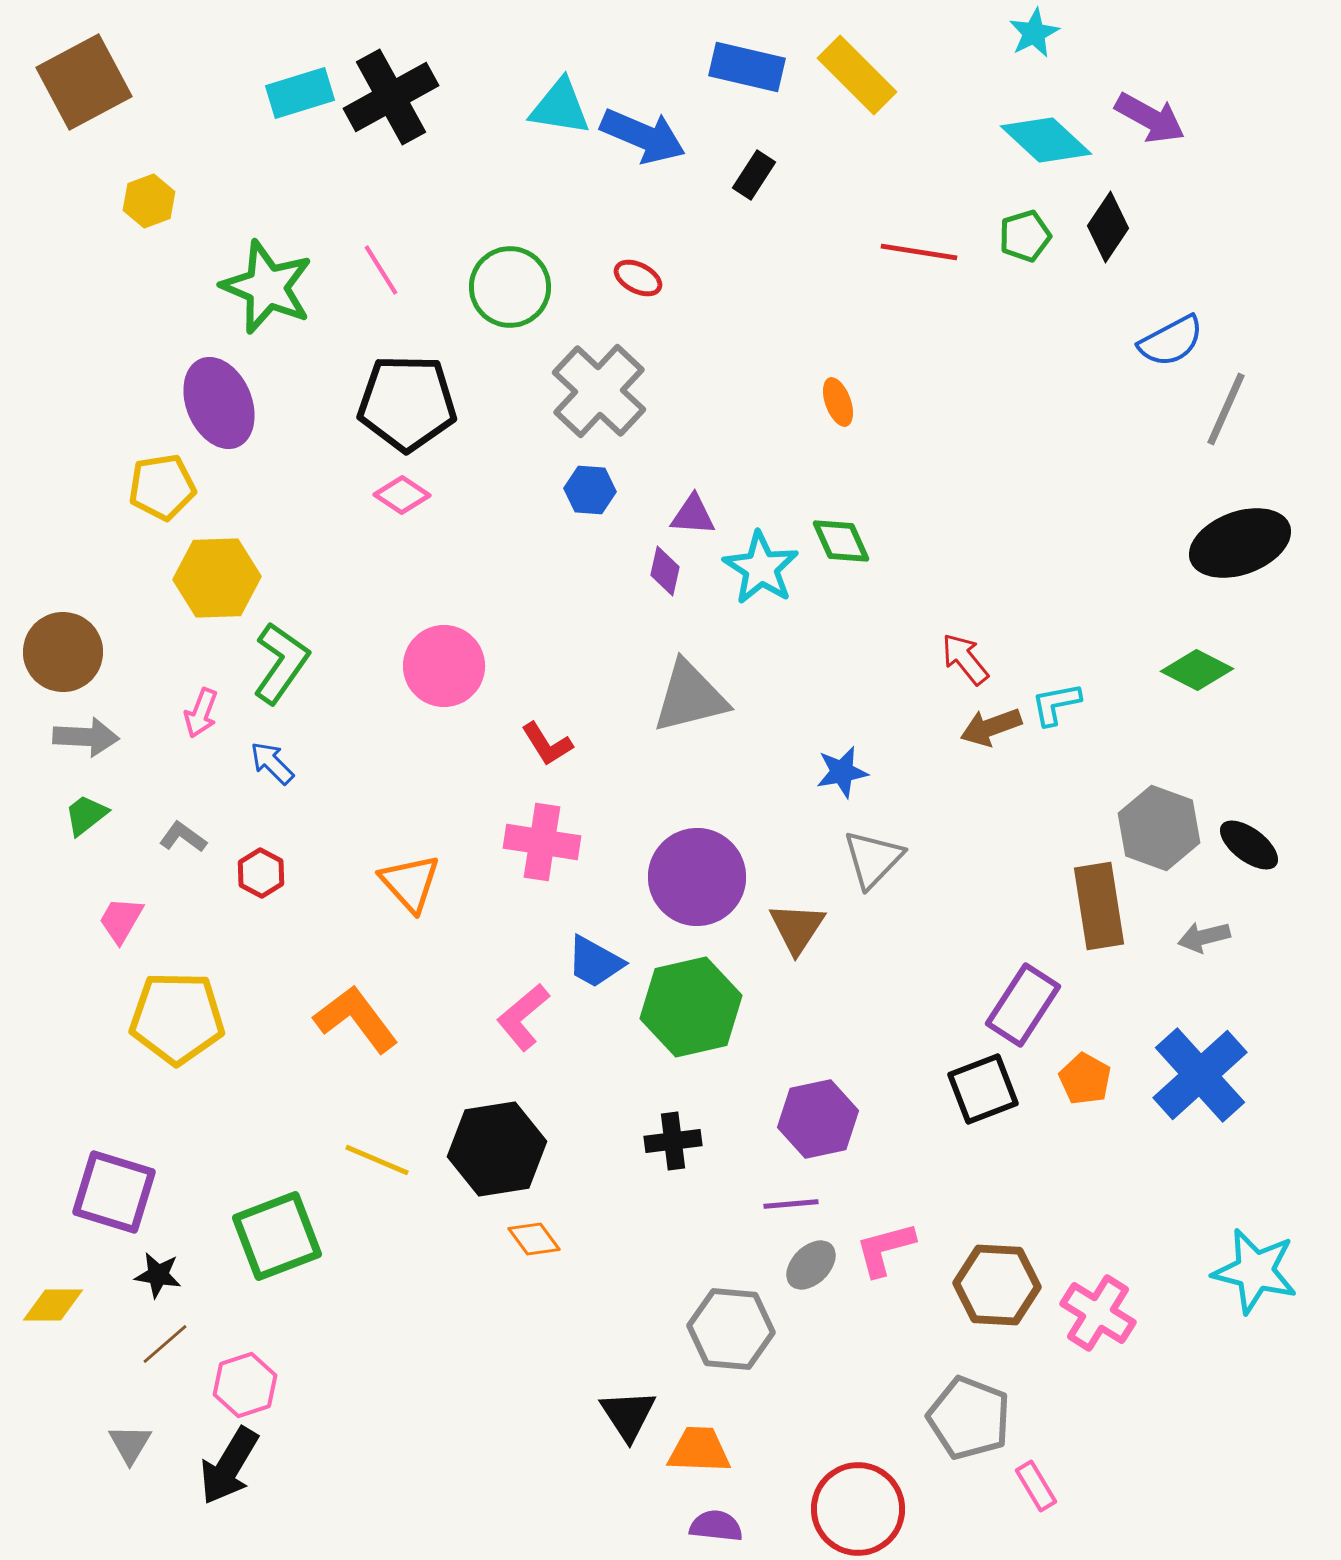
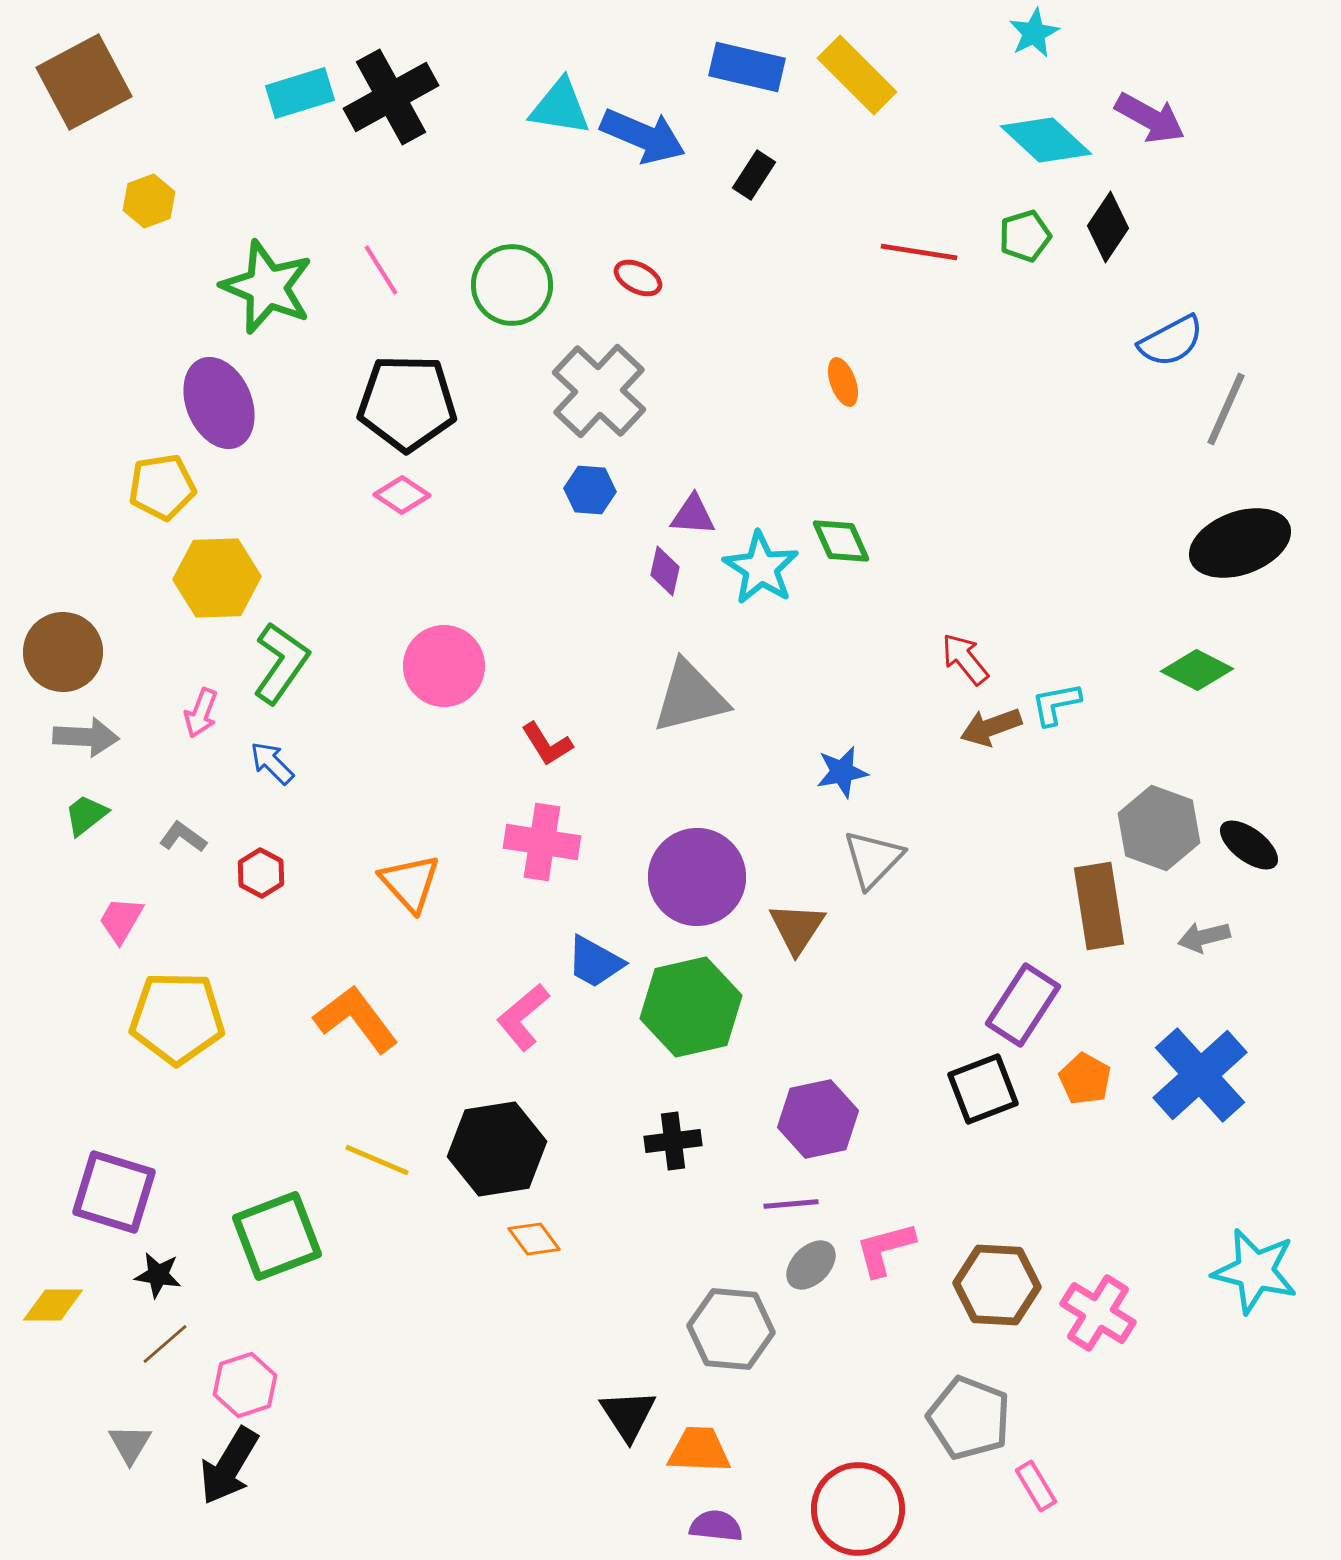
green circle at (510, 287): moved 2 px right, 2 px up
orange ellipse at (838, 402): moved 5 px right, 20 px up
